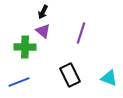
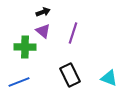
black arrow: rotated 136 degrees counterclockwise
purple line: moved 8 px left
